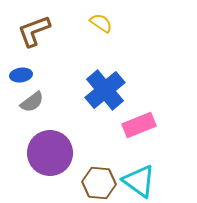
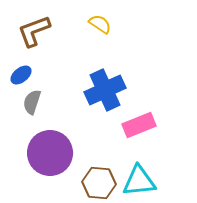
yellow semicircle: moved 1 px left, 1 px down
blue ellipse: rotated 30 degrees counterclockwise
blue cross: rotated 15 degrees clockwise
gray semicircle: rotated 145 degrees clockwise
cyan triangle: rotated 42 degrees counterclockwise
